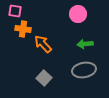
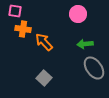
orange arrow: moved 1 px right, 2 px up
gray ellipse: moved 10 px right, 2 px up; rotated 65 degrees clockwise
